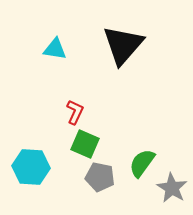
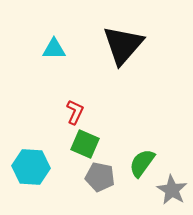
cyan triangle: moved 1 px left; rotated 10 degrees counterclockwise
gray star: moved 2 px down
